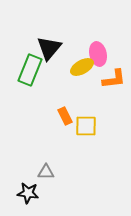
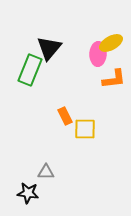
pink ellipse: rotated 15 degrees clockwise
yellow ellipse: moved 29 px right, 24 px up
yellow square: moved 1 px left, 3 px down
